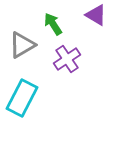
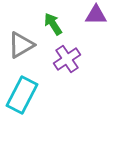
purple triangle: rotated 30 degrees counterclockwise
gray triangle: moved 1 px left
cyan rectangle: moved 3 px up
